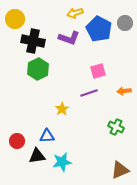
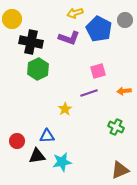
yellow circle: moved 3 px left
gray circle: moved 3 px up
black cross: moved 2 px left, 1 px down
yellow star: moved 3 px right
